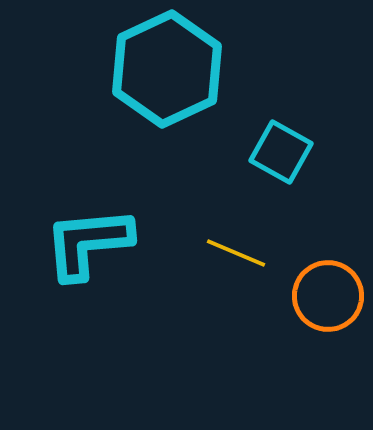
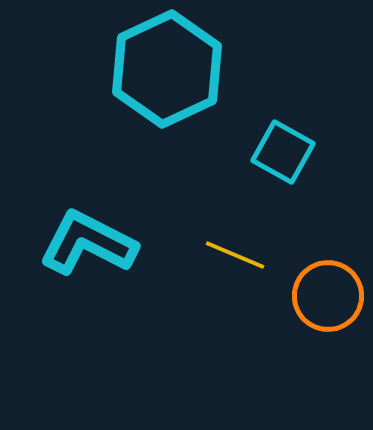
cyan square: moved 2 px right
cyan L-shape: rotated 32 degrees clockwise
yellow line: moved 1 px left, 2 px down
